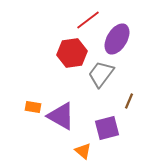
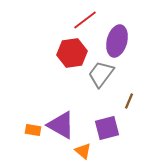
red line: moved 3 px left
purple ellipse: moved 2 px down; rotated 16 degrees counterclockwise
orange rectangle: moved 23 px down
purple triangle: moved 9 px down
